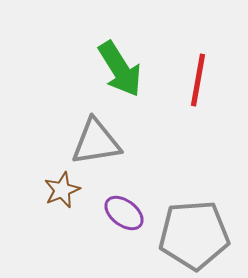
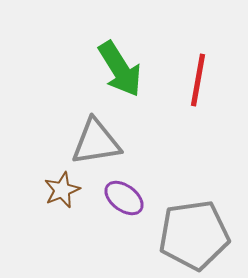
purple ellipse: moved 15 px up
gray pentagon: rotated 4 degrees counterclockwise
